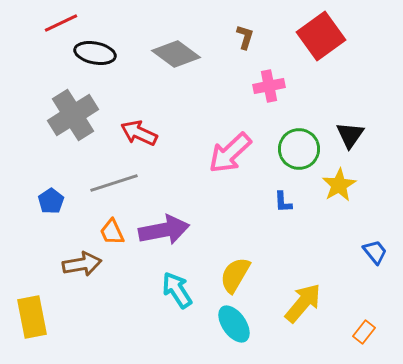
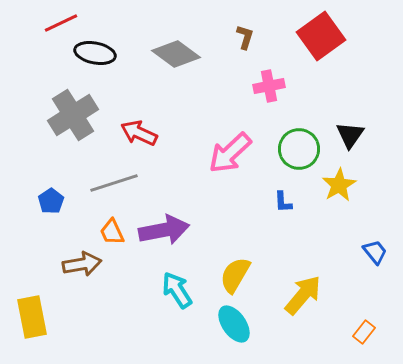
yellow arrow: moved 8 px up
